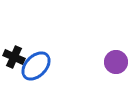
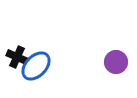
black cross: moved 3 px right
